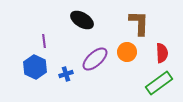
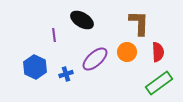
purple line: moved 10 px right, 6 px up
red semicircle: moved 4 px left, 1 px up
